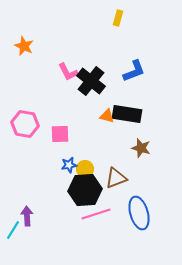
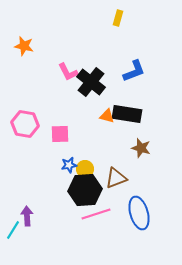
orange star: rotated 12 degrees counterclockwise
black cross: moved 1 px down
